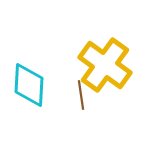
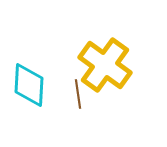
brown line: moved 3 px left, 1 px up
